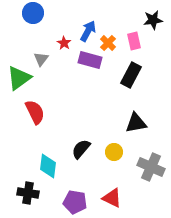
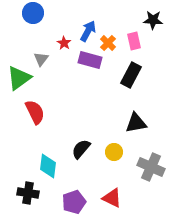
black star: rotated 12 degrees clockwise
purple pentagon: moved 1 px left; rotated 30 degrees counterclockwise
